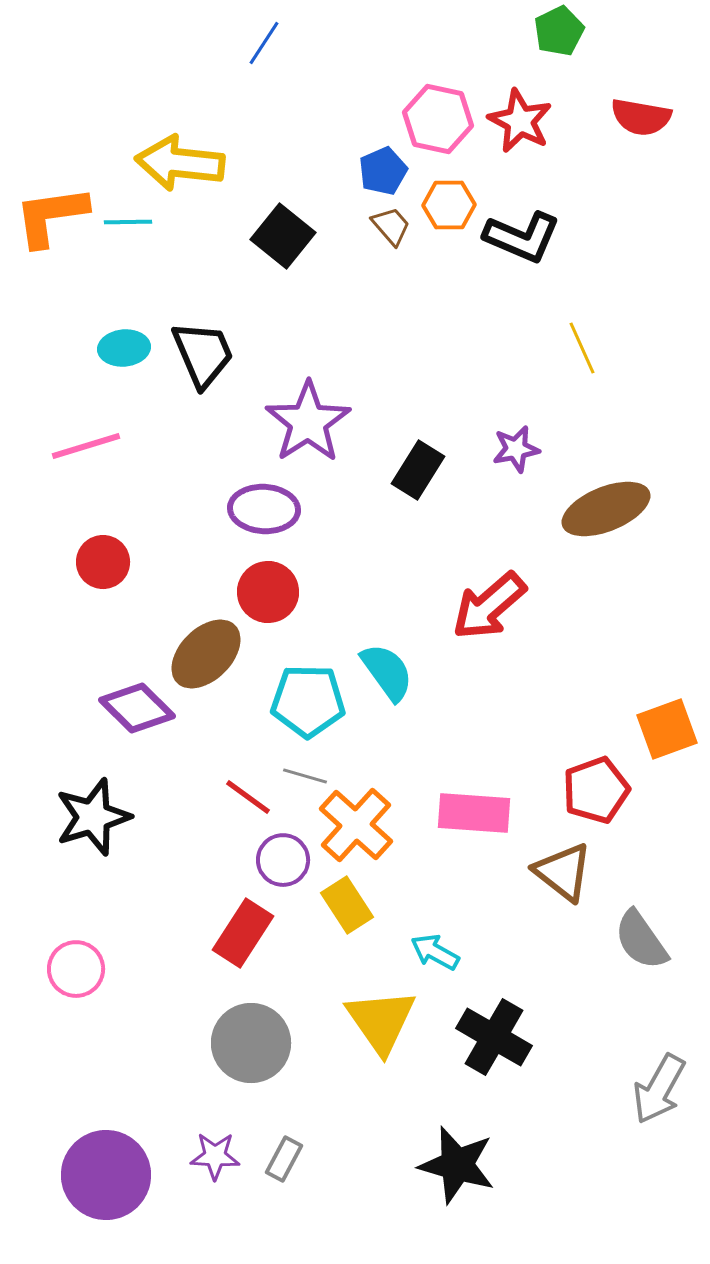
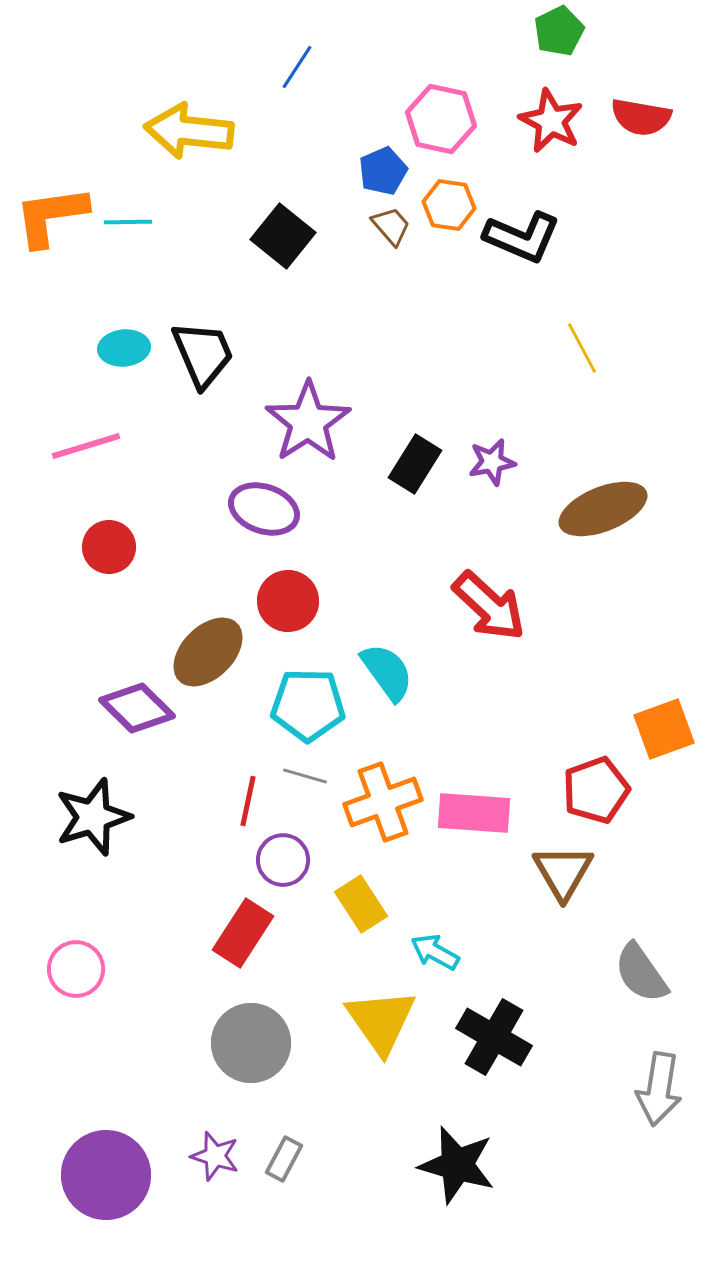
blue line at (264, 43): moved 33 px right, 24 px down
pink hexagon at (438, 119): moved 3 px right
red star at (520, 121): moved 31 px right
yellow arrow at (180, 163): moved 9 px right, 32 px up
orange hexagon at (449, 205): rotated 9 degrees clockwise
yellow line at (582, 348): rotated 4 degrees counterclockwise
purple star at (516, 449): moved 24 px left, 13 px down
black rectangle at (418, 470): moved 3 px left, 6 px up
purple ellipse at (264, 509): rotated 16 degrees clockwise
brown ellipse at (606, 509): moved 3 px left
red circle at (103, 562): moved 6 px right, 15 px up
red circle at (268, 592): moved 20 px right, 9 px down
red arrow at (489, 606): rotated 96 degrees counterclockwise
brown ellipse at (206, 654): moved 2 px right, 2 px up
cyan pentagon at (308, 701): moved 4 px down
orange square at (667, 729): moved 3 px left
red line at (248, 797): moved 4 px down; rotated 66 degrees clockwise
orange cross at (356, 825): moved 27 px right, 23 px up; rotated 28 degrees clockwise
brown triangle at (563, 872): rotated 22 degrees clockwise
yellow rectangle at (347, 905): moved 14 px right, 1 px up
gray semicircle at (641, 940): moved 33 px down
gray arrow at (659, 1089): rotated 20 degrees counterclockwise
purple star at (215, 1156): rotated 15 degrees clockwise
